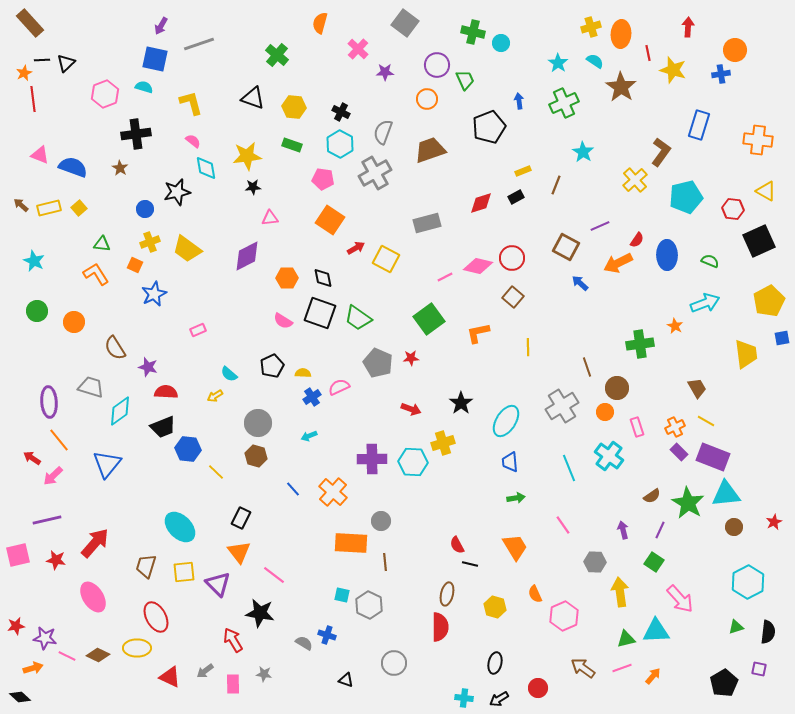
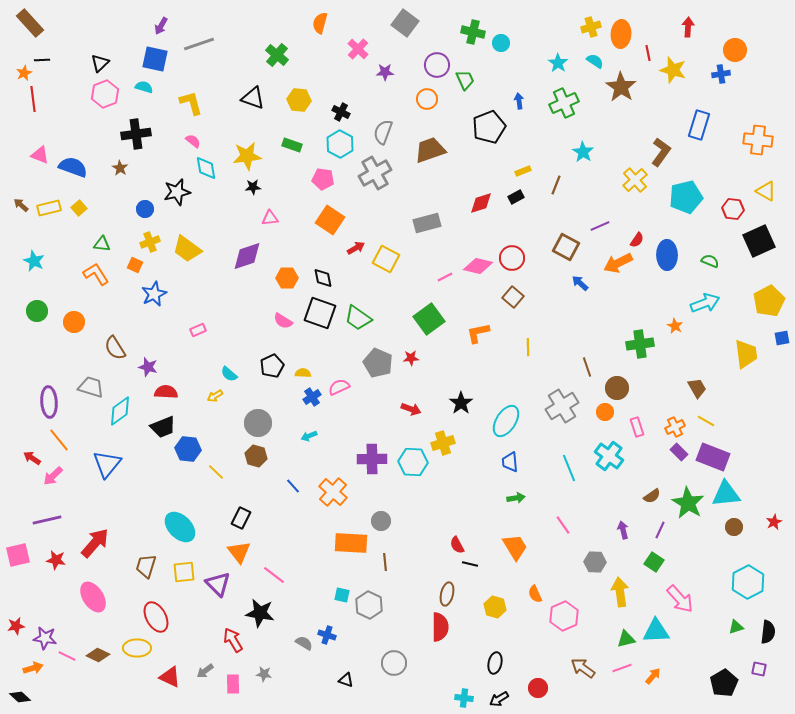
black triangle at (66, 63): moved 34 px right
yellow hexagon at (294, 107): moved 5 px right, 7 px up
purple diamond at (247, 256): rotated 8 degrees clockwise
blue line at (293, 489): moved 3 px up
